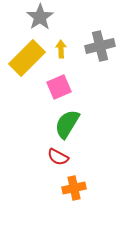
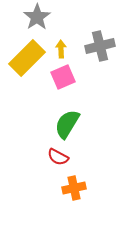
gray star: moved 3 px left
pink square: moved 4 px right, 10 px up
